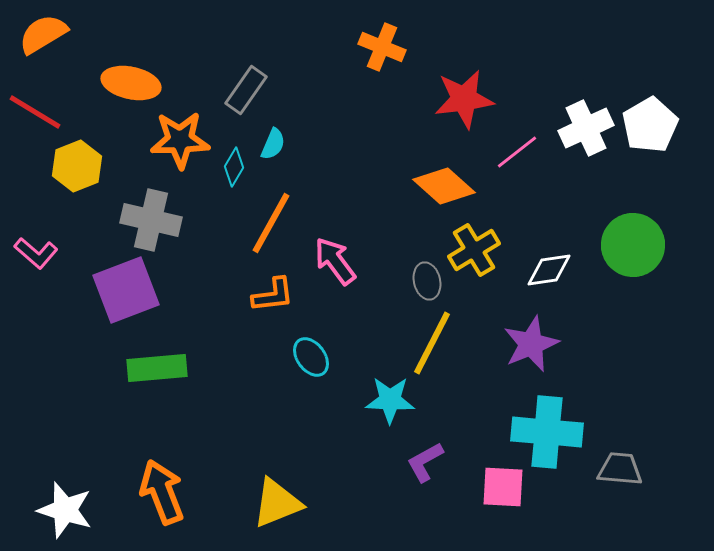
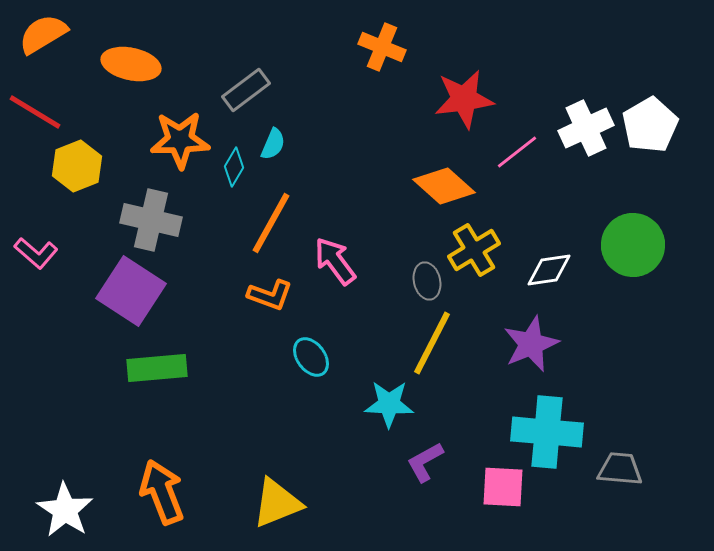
orange ellipse: moved 19 px up
gray rectangle: rotated 18 degrees clockwise
purple square: moved 5 px right, 1 px down; rotated 36 degrees counterclockwise
orange L-shape: moved 3 px left; rotated 27 degrees clockwise
cyan star: moved 1 px left, 4 px down
white star: rotated 16 degrees clockwise
